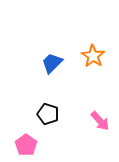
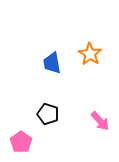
orange star: moved 3 px left, 2 px up
blue trapezoid: rotated 55 degrees counterclockwise
pink pentagon: moved 5 px left, 3 px up
